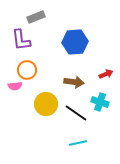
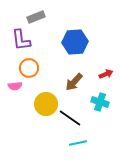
orange circle: moved 2 px right, 2 px up
brown arrow: rotated 126 degrees clockwise
black line: moved 6 px left, 5 px down
